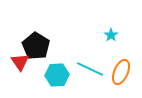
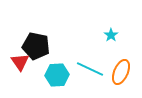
black pentagon: rotated 20 degrees counterclockwise
